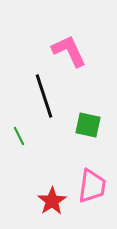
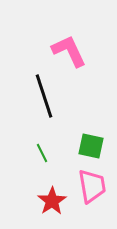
green square: moved 3 px right, 21 px down
green line: moved 23 px right, 17 px down
pink trapezoid: rotated 18 degrees counterclockwise
